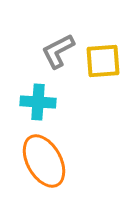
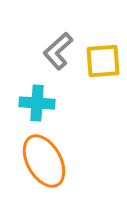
gray L-shape: rotated 15 degrees counterclockwise
cyan cross: moved 1 px left, 1 px down
